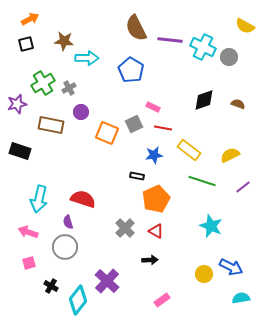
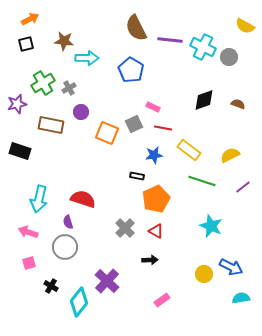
cyan diamond at (78, 300): moved 1 px right, 2 px down
